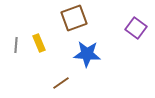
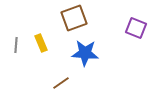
purple square: rotated 15 degrees counterclockwise
yellow rectangle: moved 2 px right
blue star: moved 2 px left, 1 px up
